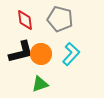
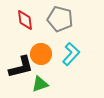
black L-shape: moved 15 px down
